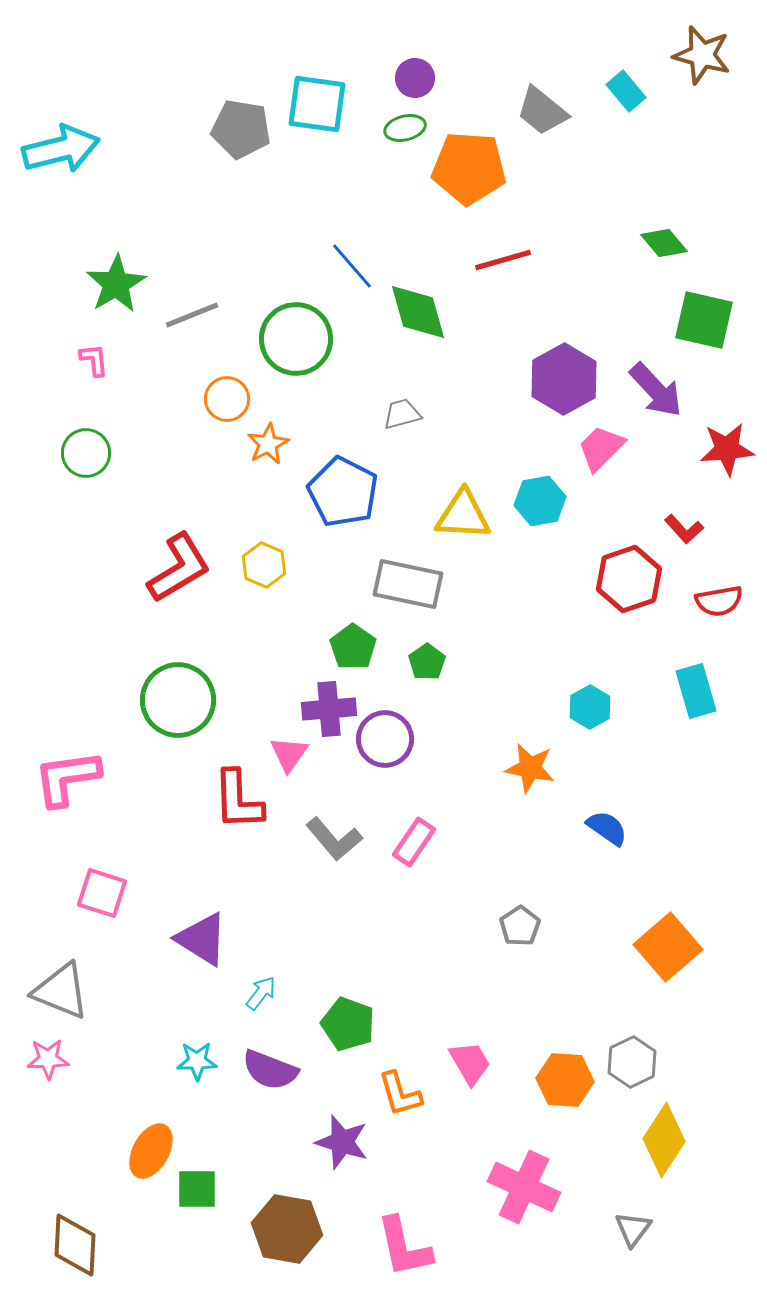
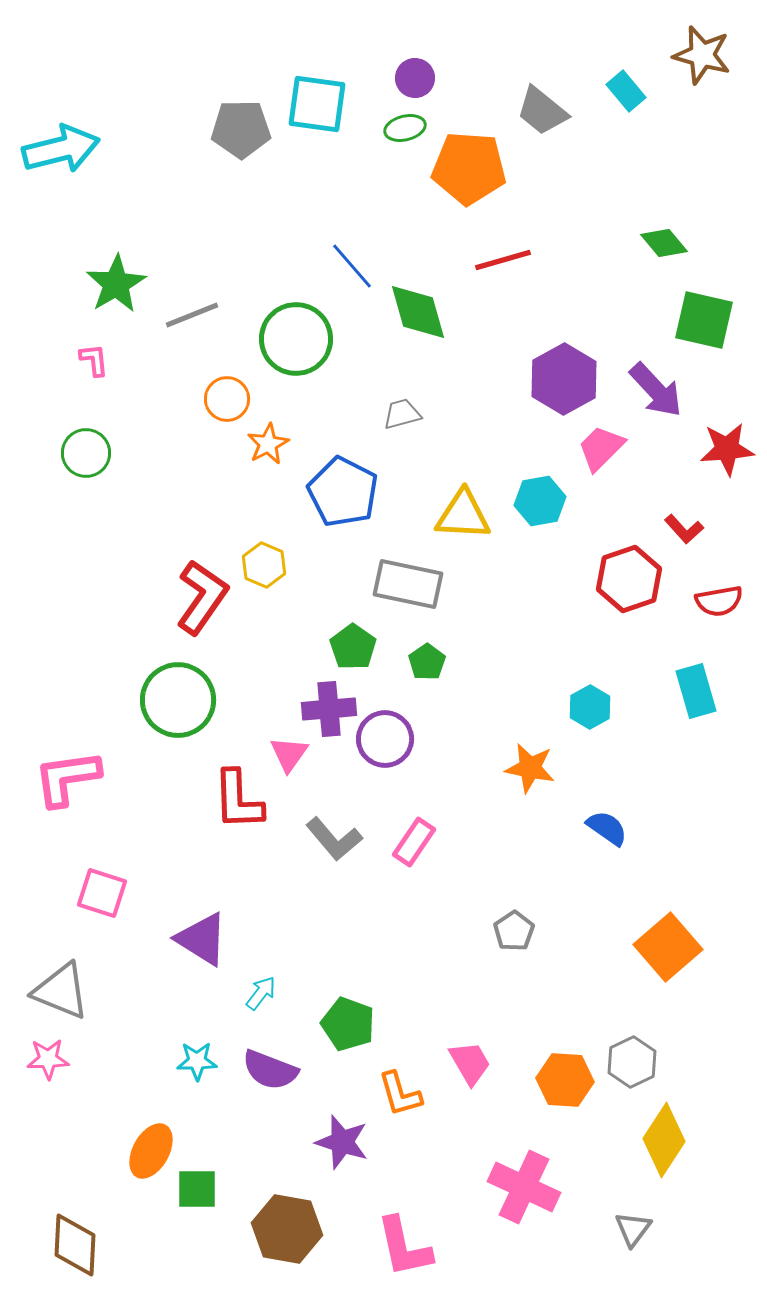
gray pentagon at (241, 129): rotated 10 degrees counterclockwise
red L-shape at (179, 568): moved 23 px right, 29 px down; rotated 24 degrees counterclockwise
gray pentagon at (520, 926): moved 6 px left, 5 px down
